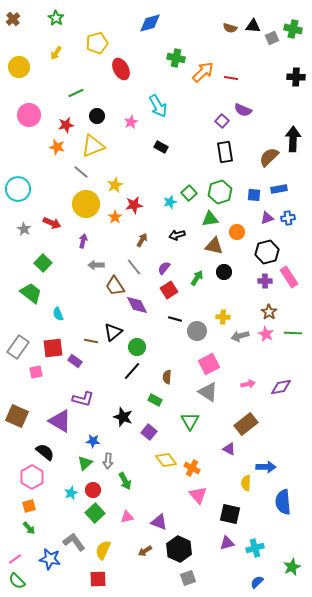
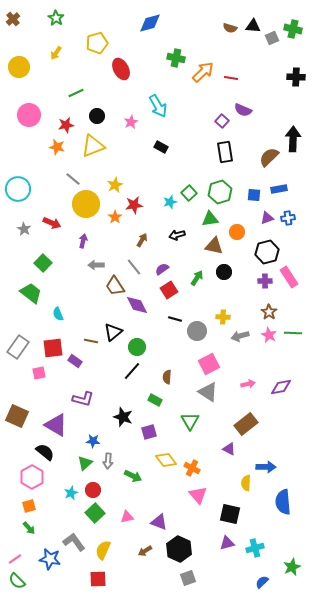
gray line at (81, 172): moved 8 px left, 7 px down
purple semicircle at (164, 268): moved 2 px left, 1 px down; rotated 16 degrees clockwise
pink star at (266, 334): moved 3 px right, 1 px down
pink square at (36, 372): moved 3 px right, 1 px down
purple triangle at (60, 421): moved 4 px left, 4 px down
purple square at (149, 432): rotated 35 degrees clockwise
green arrow at (125, 481): moved 8 px right, 5 px up; rotated 36 degrees counterclockwise
blue semicircle at (257, 582): moved 5 px right
